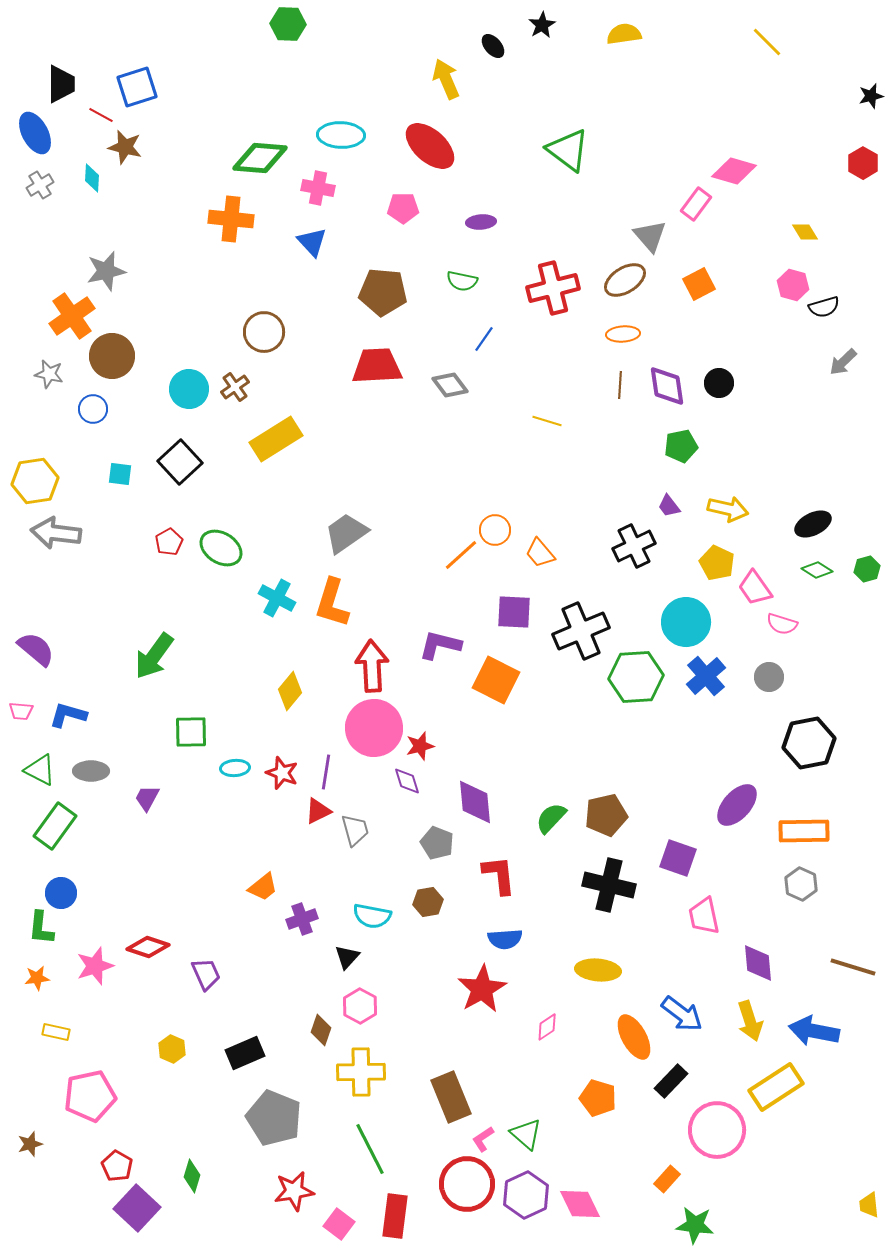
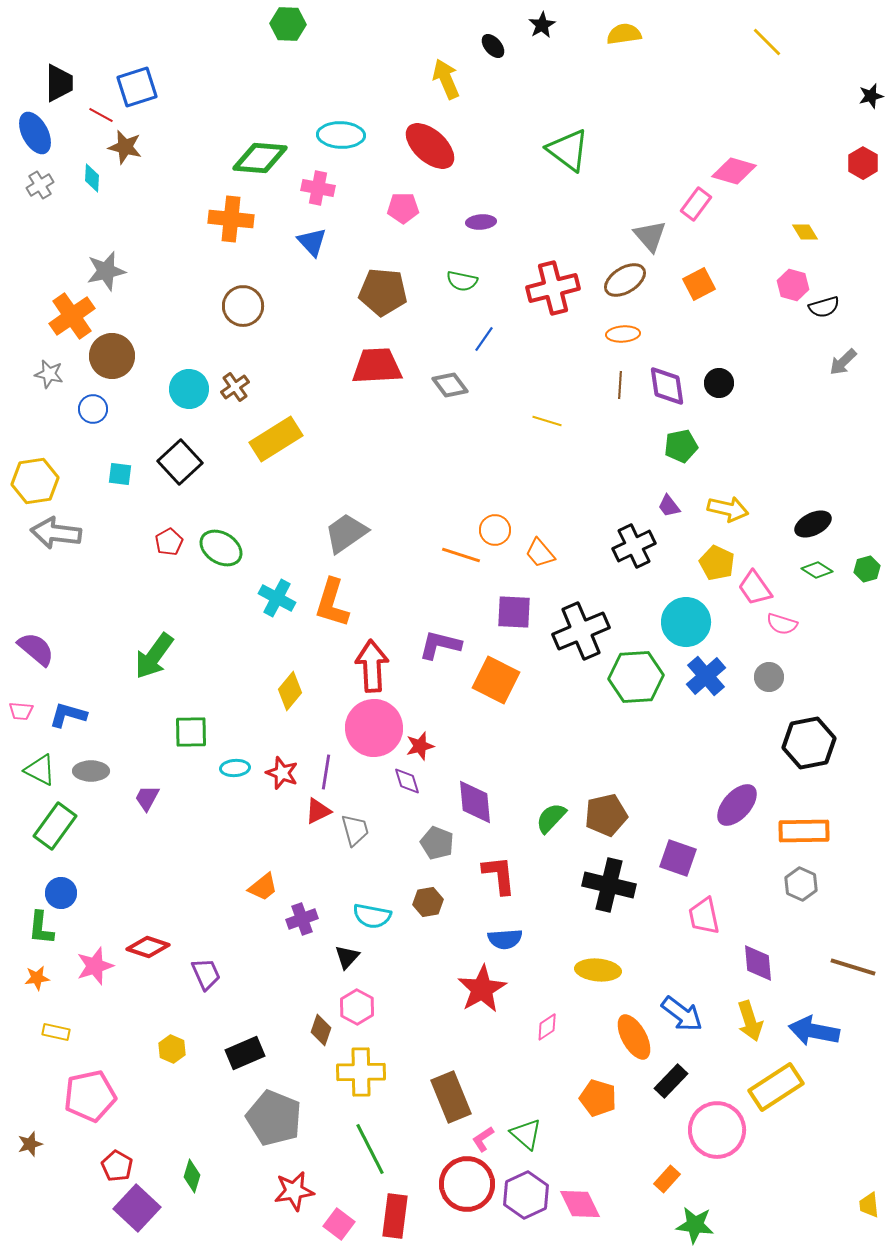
black trapezoid at (61, 84): moved 2 px left, 1 px up
brown circle at (264, 332): moved 21 px left, 26 px up
orange line at (461, 555): rotated 60 degrees clockwise
pink hexagon at (360, 1006): moved 3 px left, 1 px down
